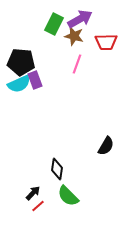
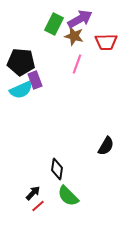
cyan semicircle: moved 2 px right, 6 px down
